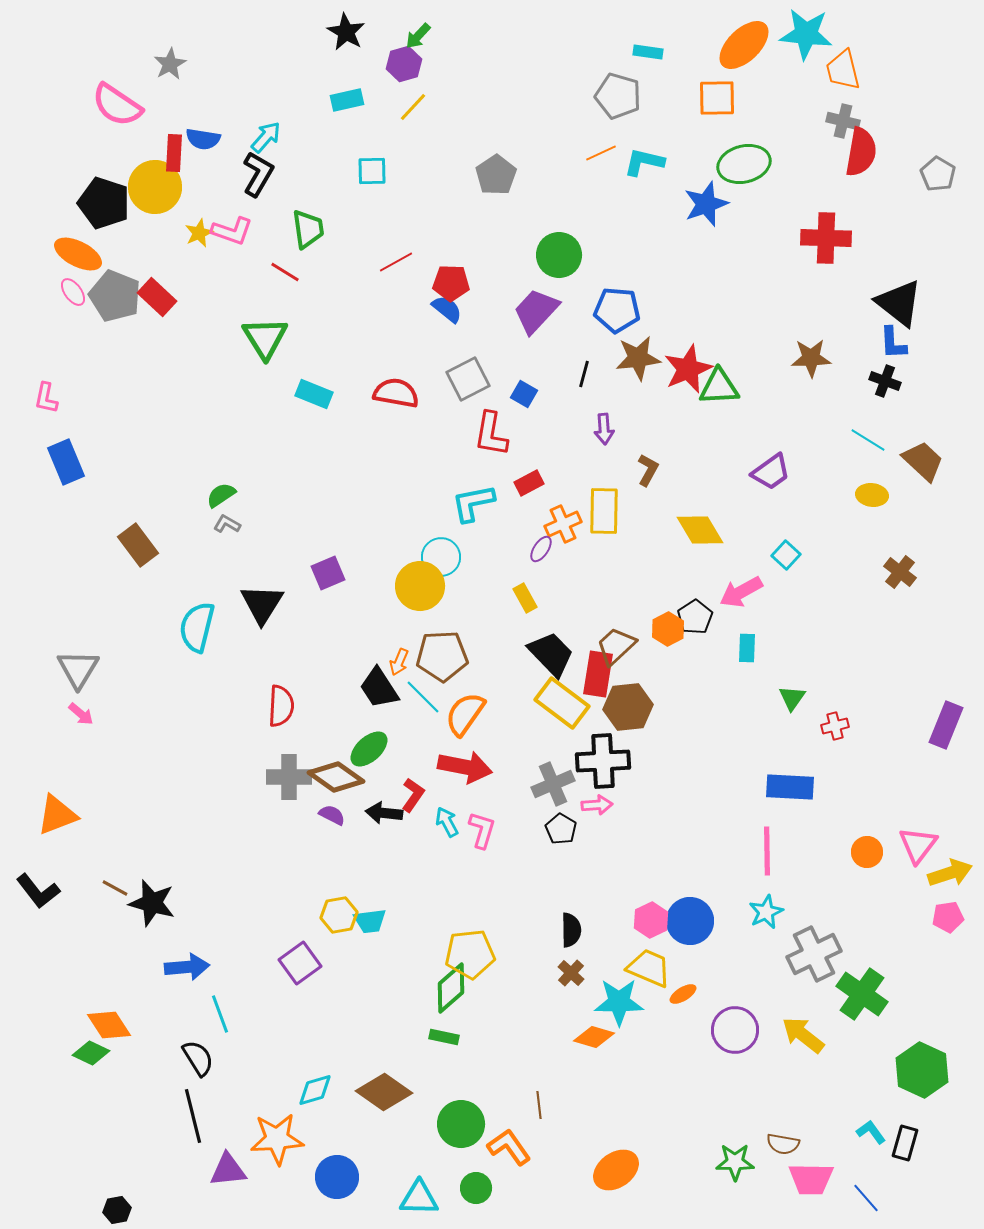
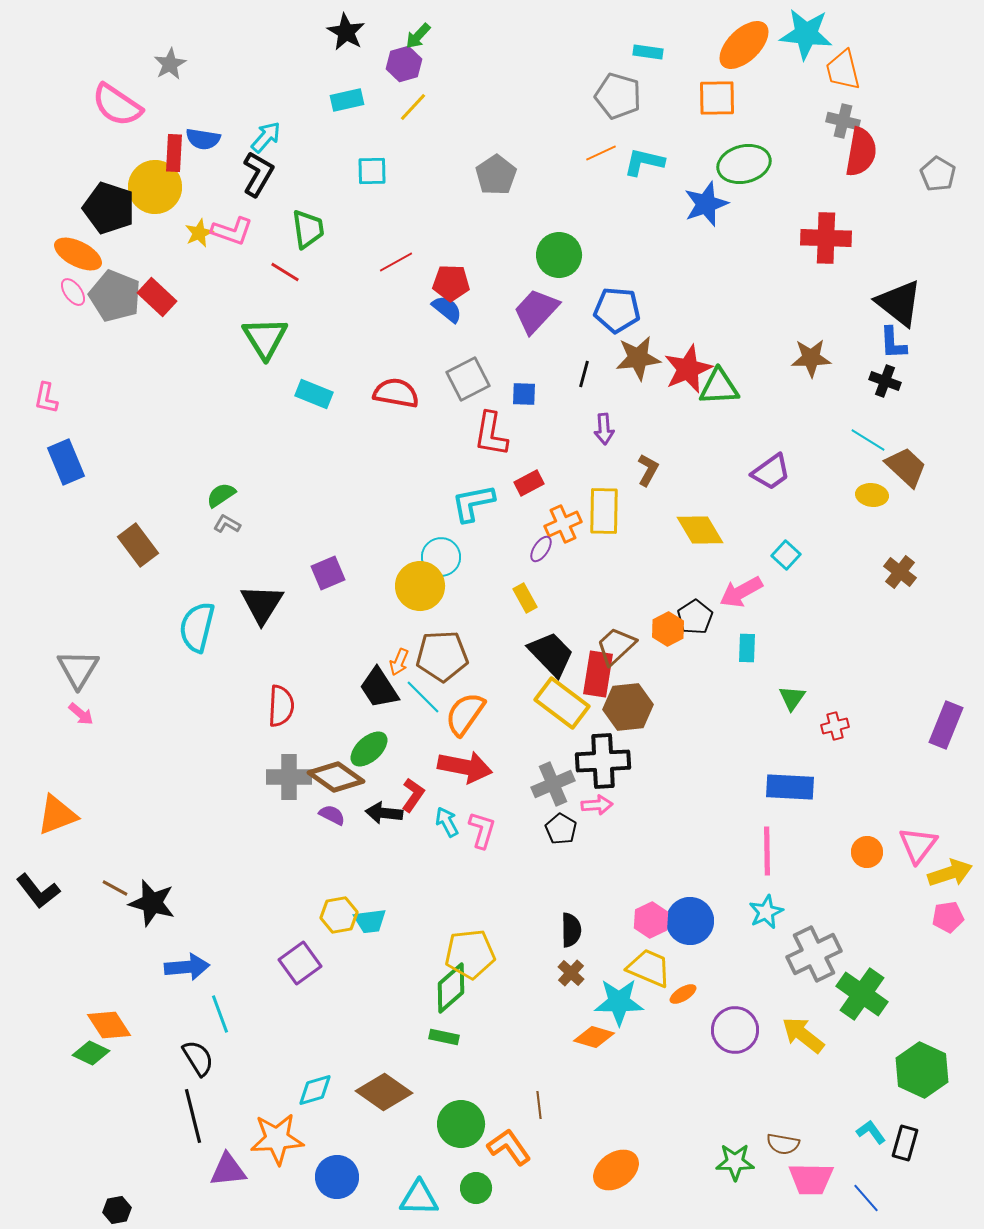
black pentagon at (104, 203): moved 5 px right, 5 px down
blue square at (524, 394): rotated 28 degrees counterclockwise
brown trapezoid at (923, 461): moved 17 px left, 6 px down
